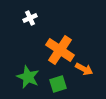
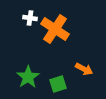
white cross: rotated 32 degrees clockwise
orange cross: moved 5 px left, 21 px up
green star: rotated 15 degrees clockwise
